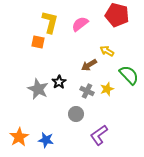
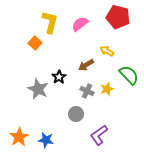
red pentagon: moved 1 px right, 2 px down
orange square: moved 3 px left, 1 px down; rotated 32 degrees clockwise
brown arrow: moved 3 px left
black star: moved 5 px up
